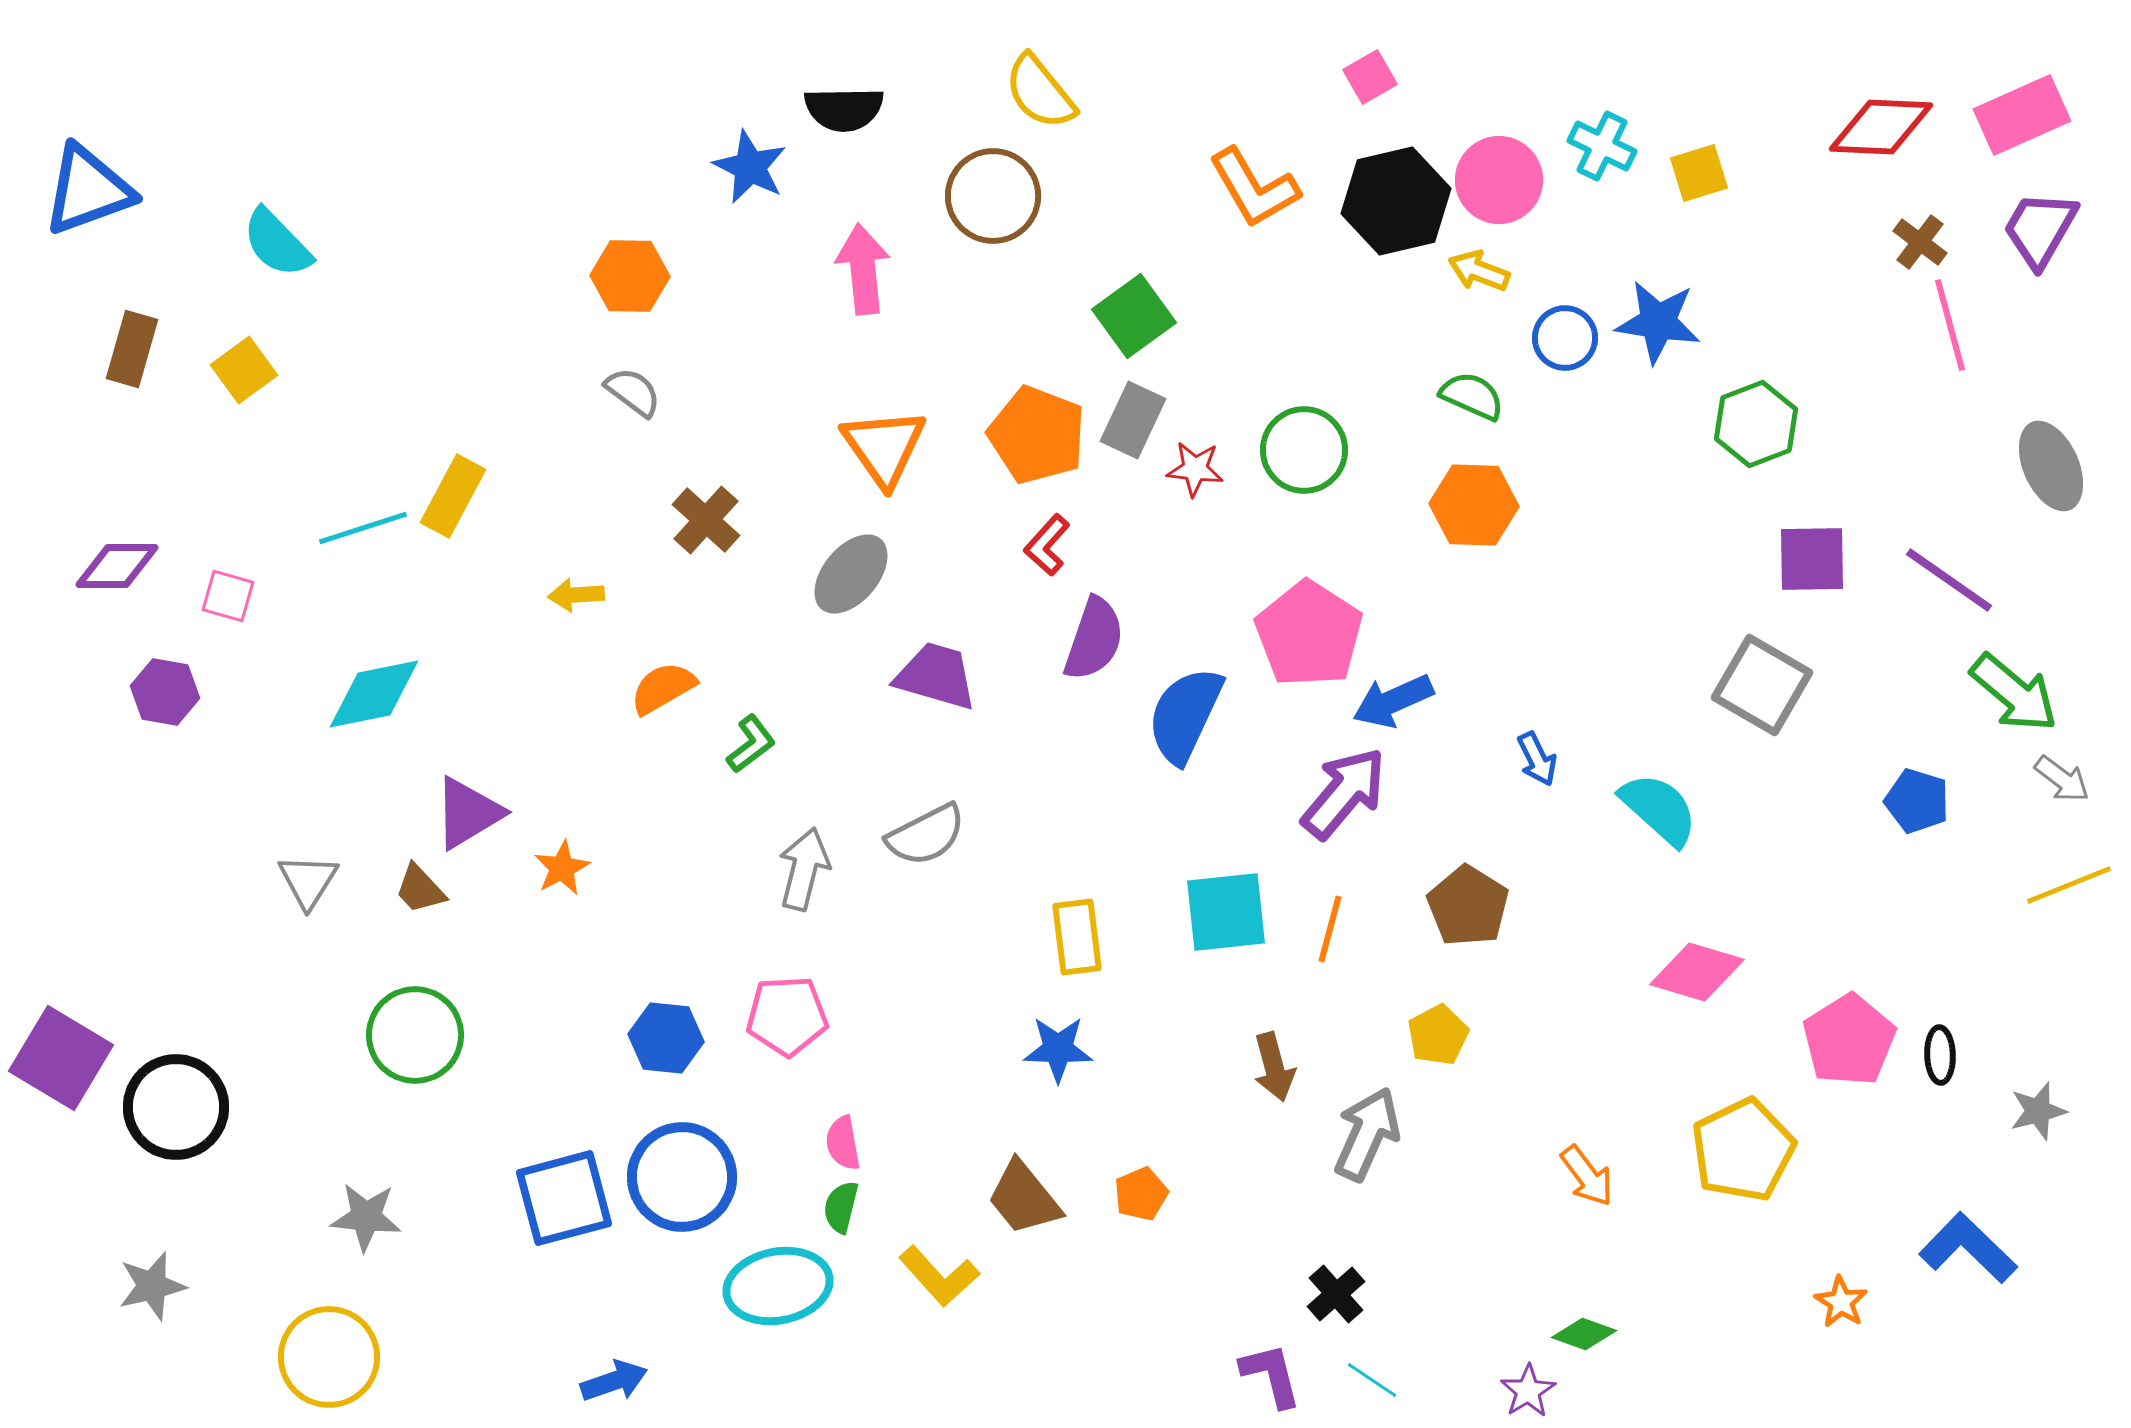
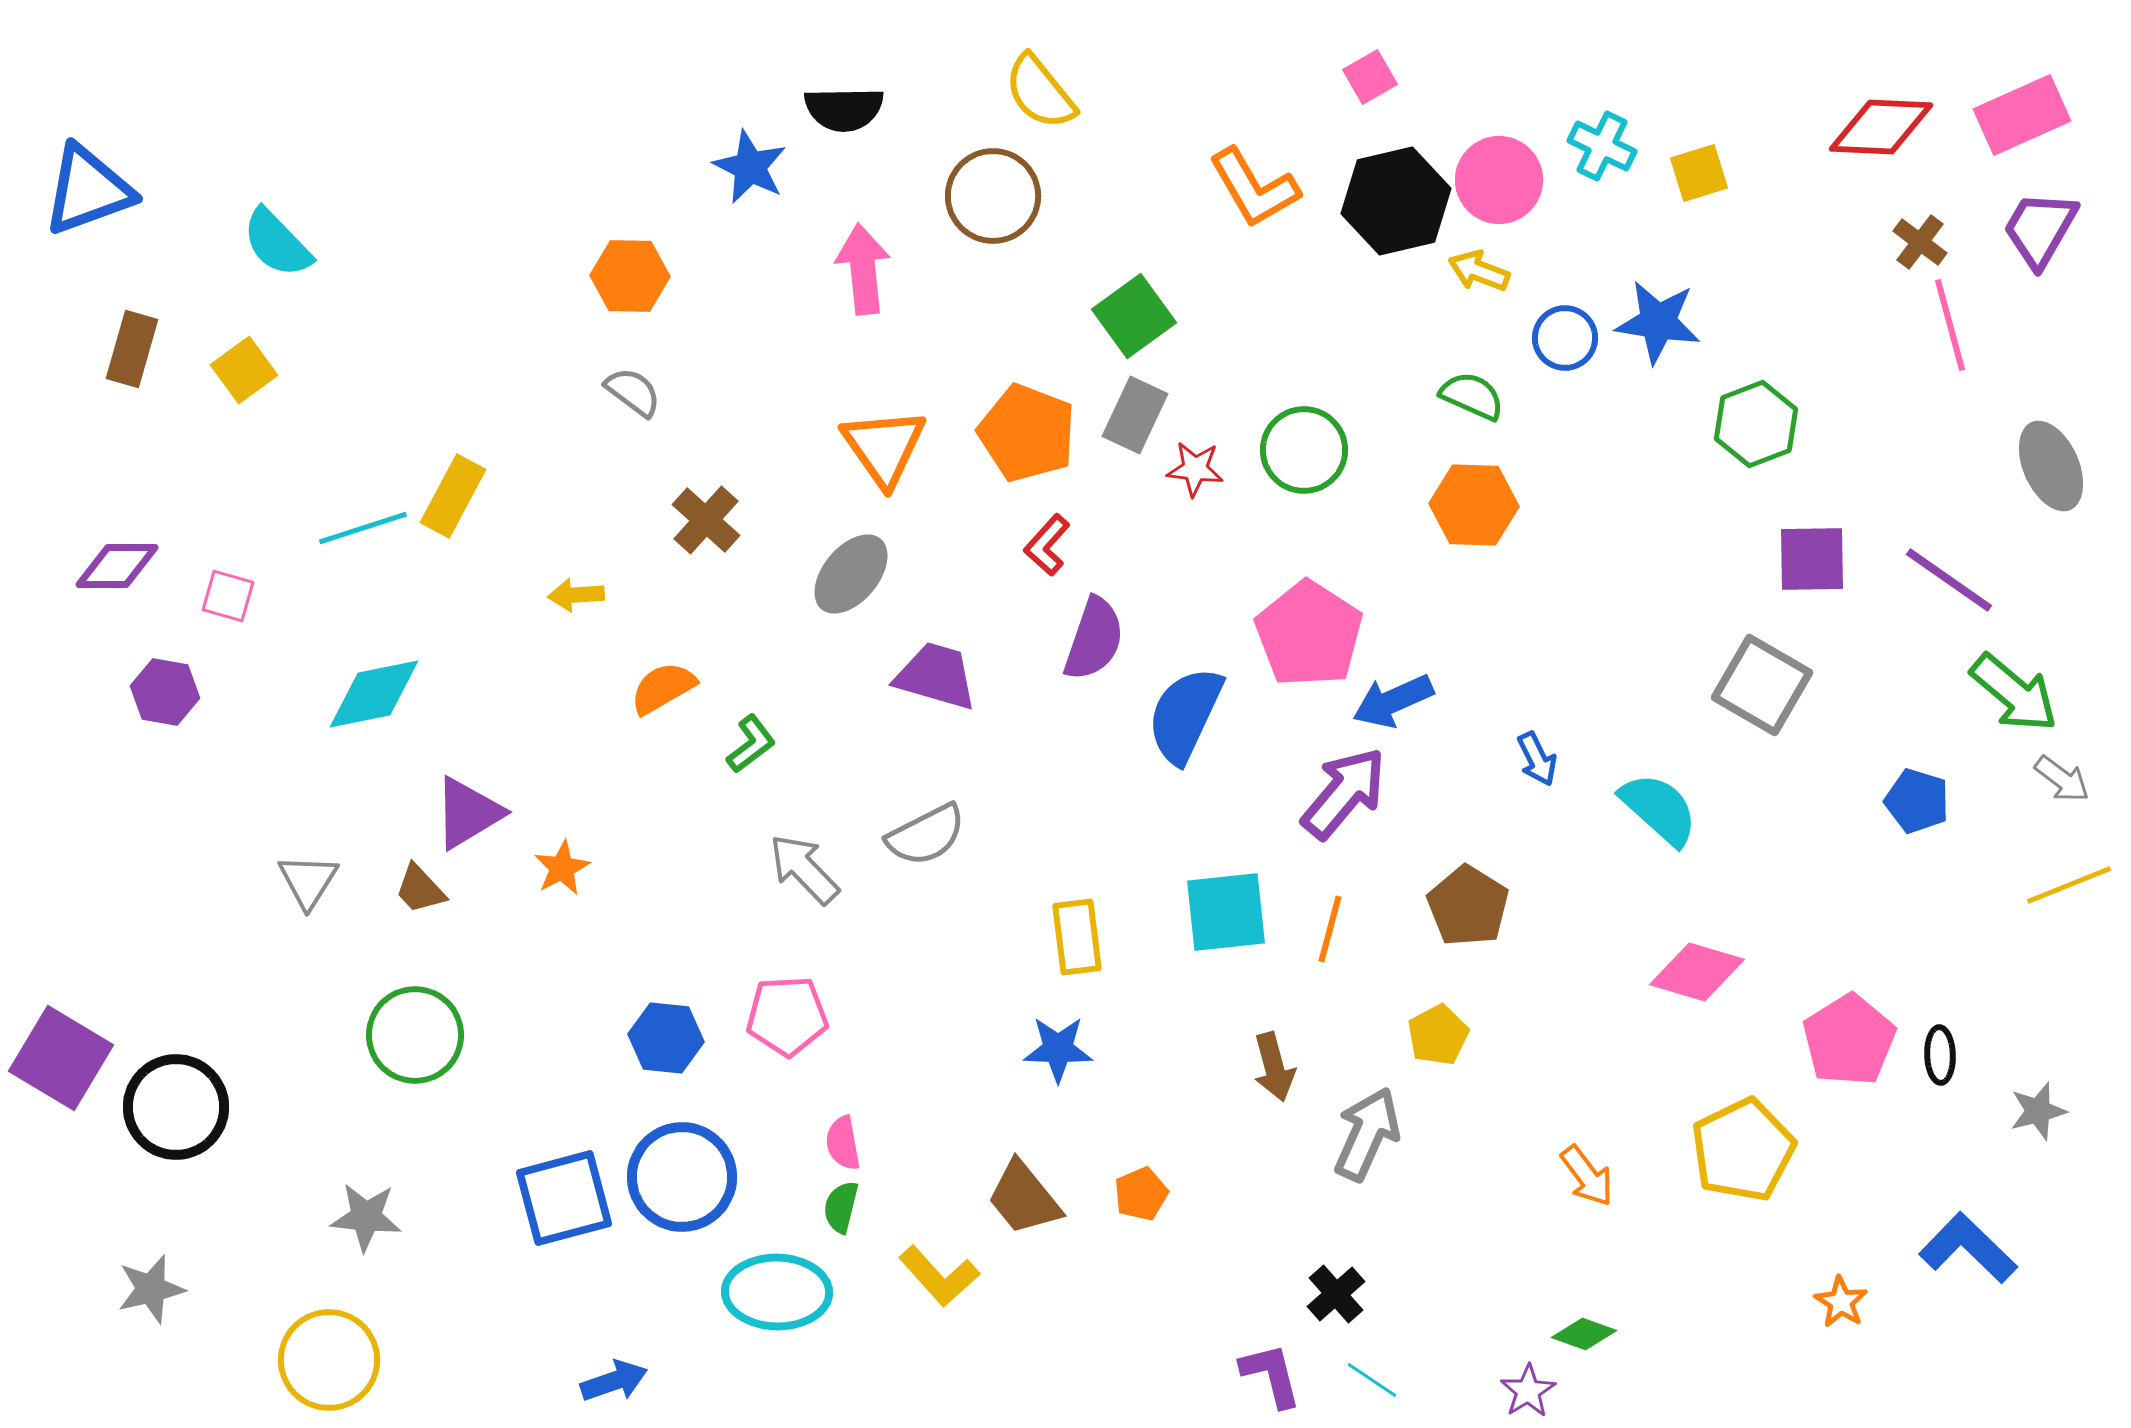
gray rectangle at (1133, 420): moved 2 px right, 5 px up
orange pentagon at (1037, 435): moved 10 px left, 2 px up
gray arrow at (804, 869): rotated 58 degrees counterclockwise
gray star at (152, 1286): moved 1 px left, 3 px down
cyan ellipse at (778, 1286): moved 1 px left, 6 px down; rotated 12 degrees clockwise
yellow circle at (329, 1357): moved 3 px down
